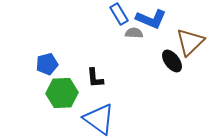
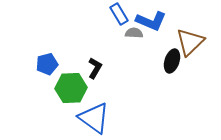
blue L-shape: moved 2 px down
black ellipse: rotated 55 degrees clockwise
black L-shape: moved 10 px up; rotated 145 degrees counterclockwise
green hexagon: moved 9 px right, 5 px up
blue triangle: moved 5 px left, 1 px up
